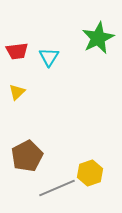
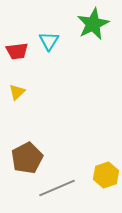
green star: moved 5 px left, 14 px up
cyan triangle: moved 16 px up
brown pentagon: moved 2 px down
yellow hexagon: moved 16 px right, 2 px down
